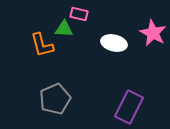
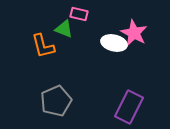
green triangle: rotated 18 degrees clockwise
pink star: moved 19 px left
orange L-shape: moved 1 px right, 1 px down
gray pentagon: moved 1 px right, 2 px down
